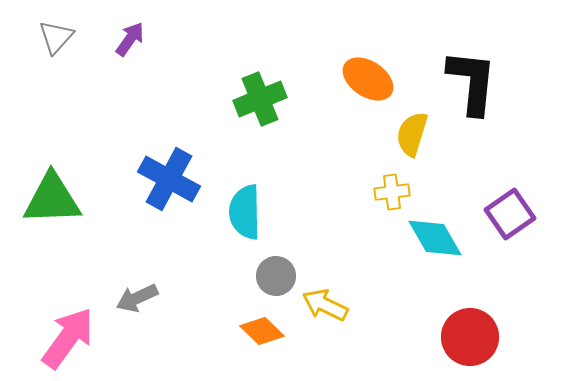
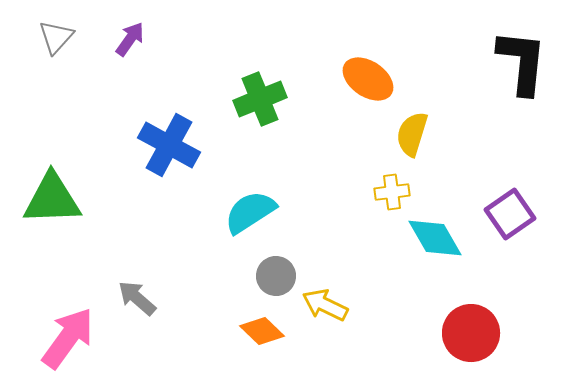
black L-shape: moved 50 px right, 20 px up
blue cross: moved 34 px up
cyan semicircle: moved 5 px right; rotated 58 degrees clockwise
gray arrow: rotated 66 degrees clockwise
red circle: moved 1 px right, 4 px up
